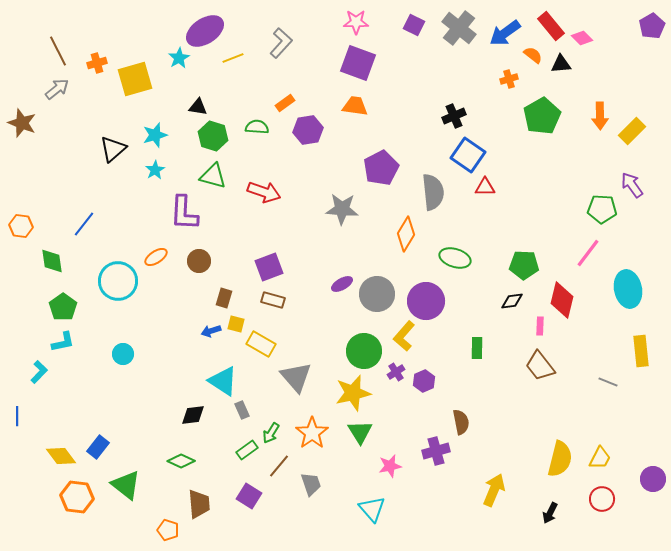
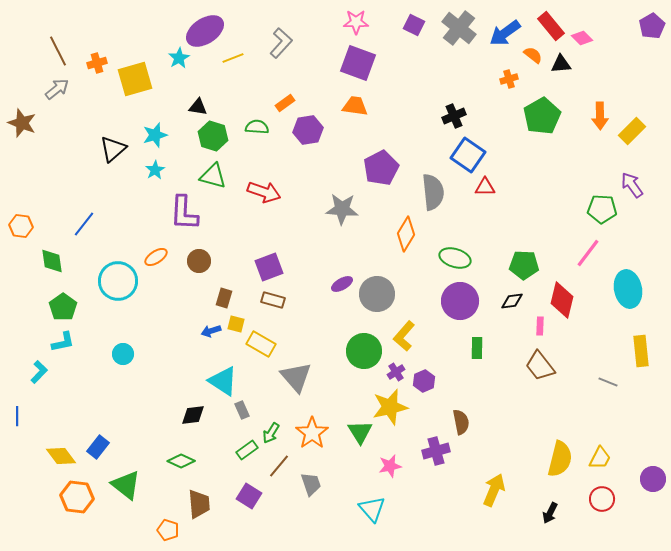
purple circle at (426, 301): moved 34 px right
yellow star at (353, 393): moved 37 px right, 14 px down
